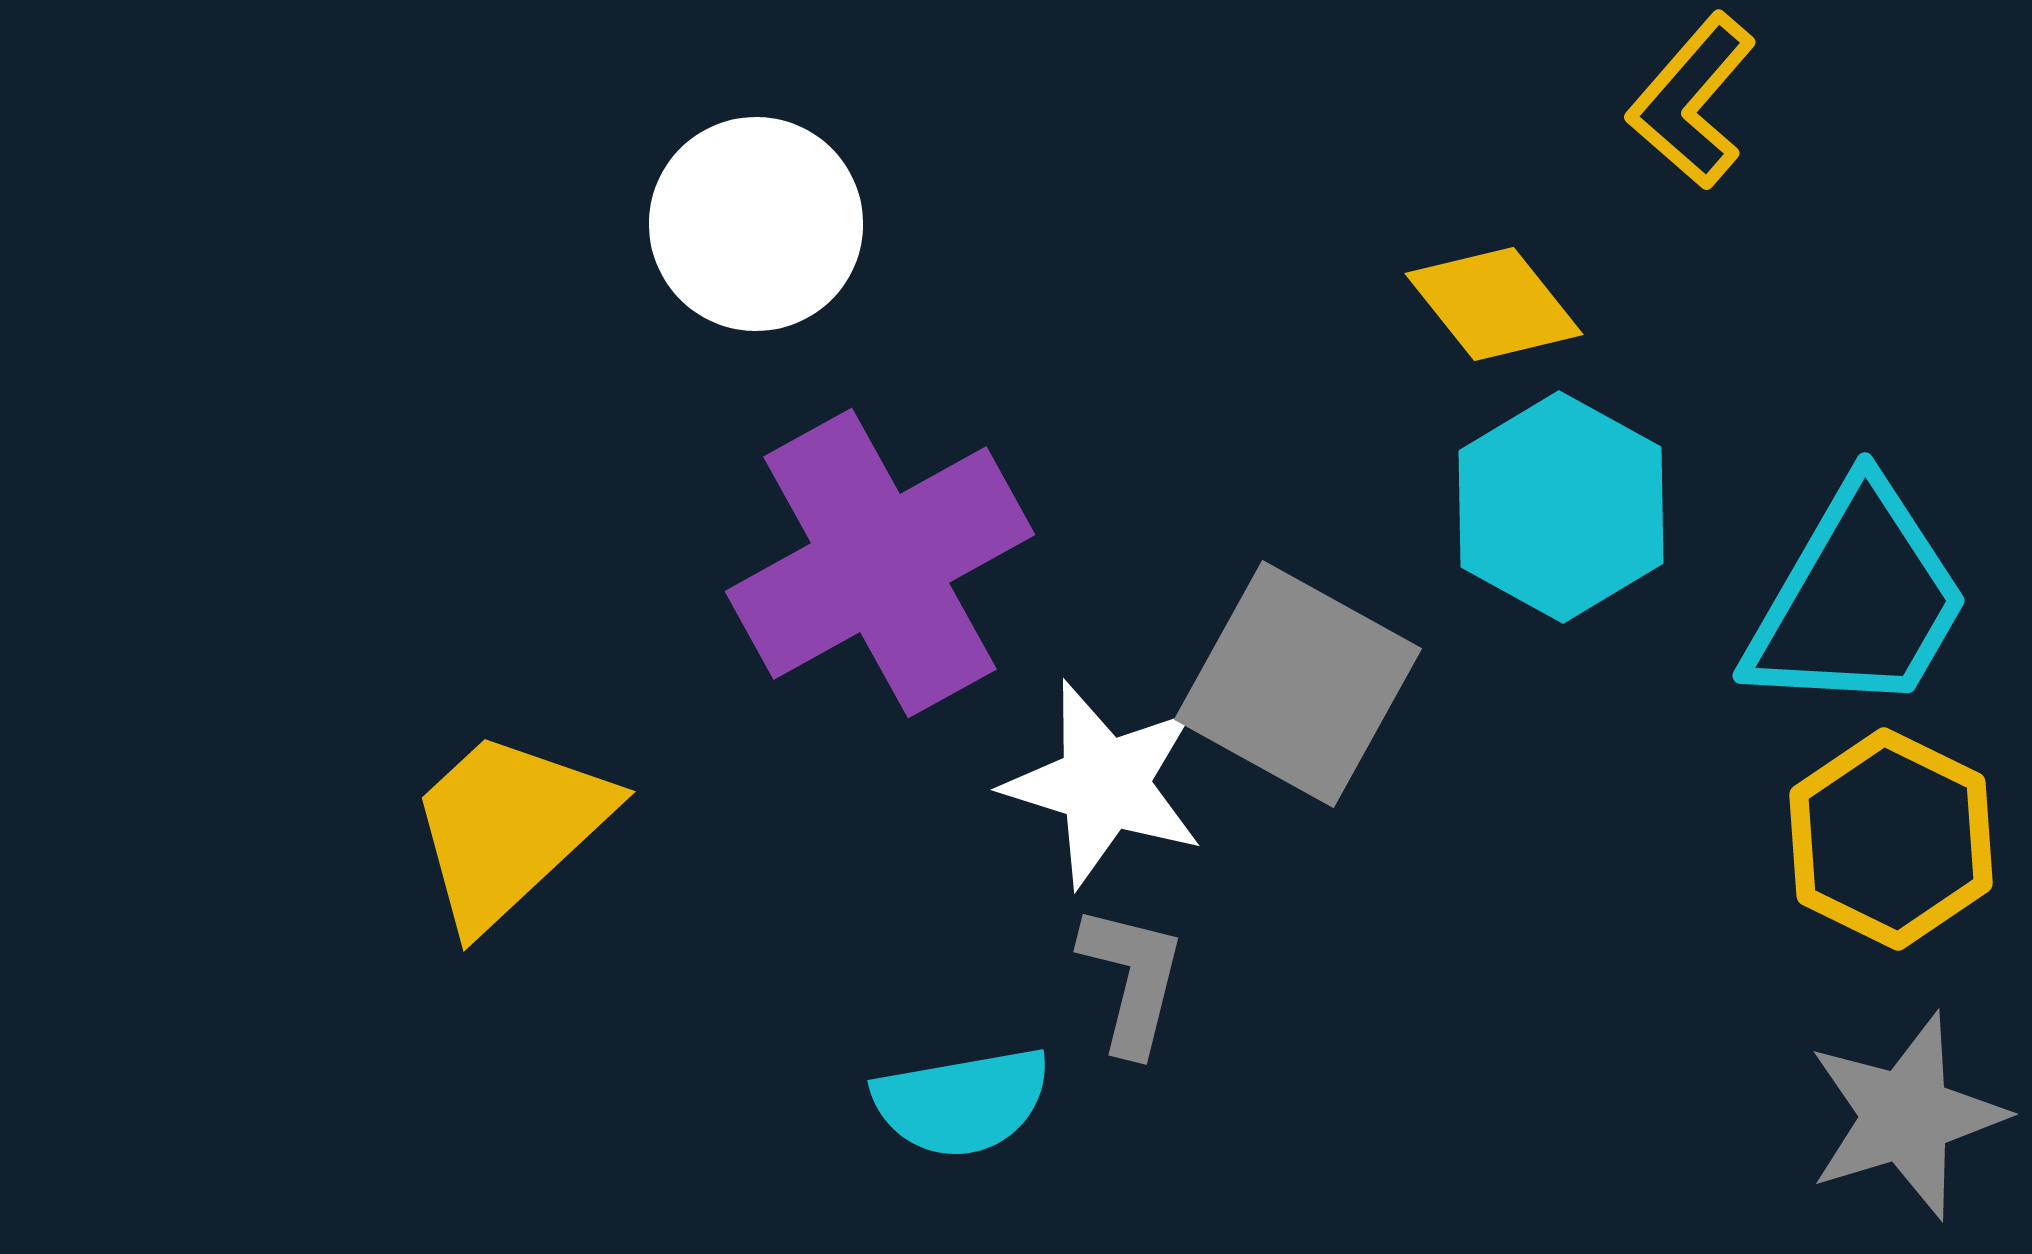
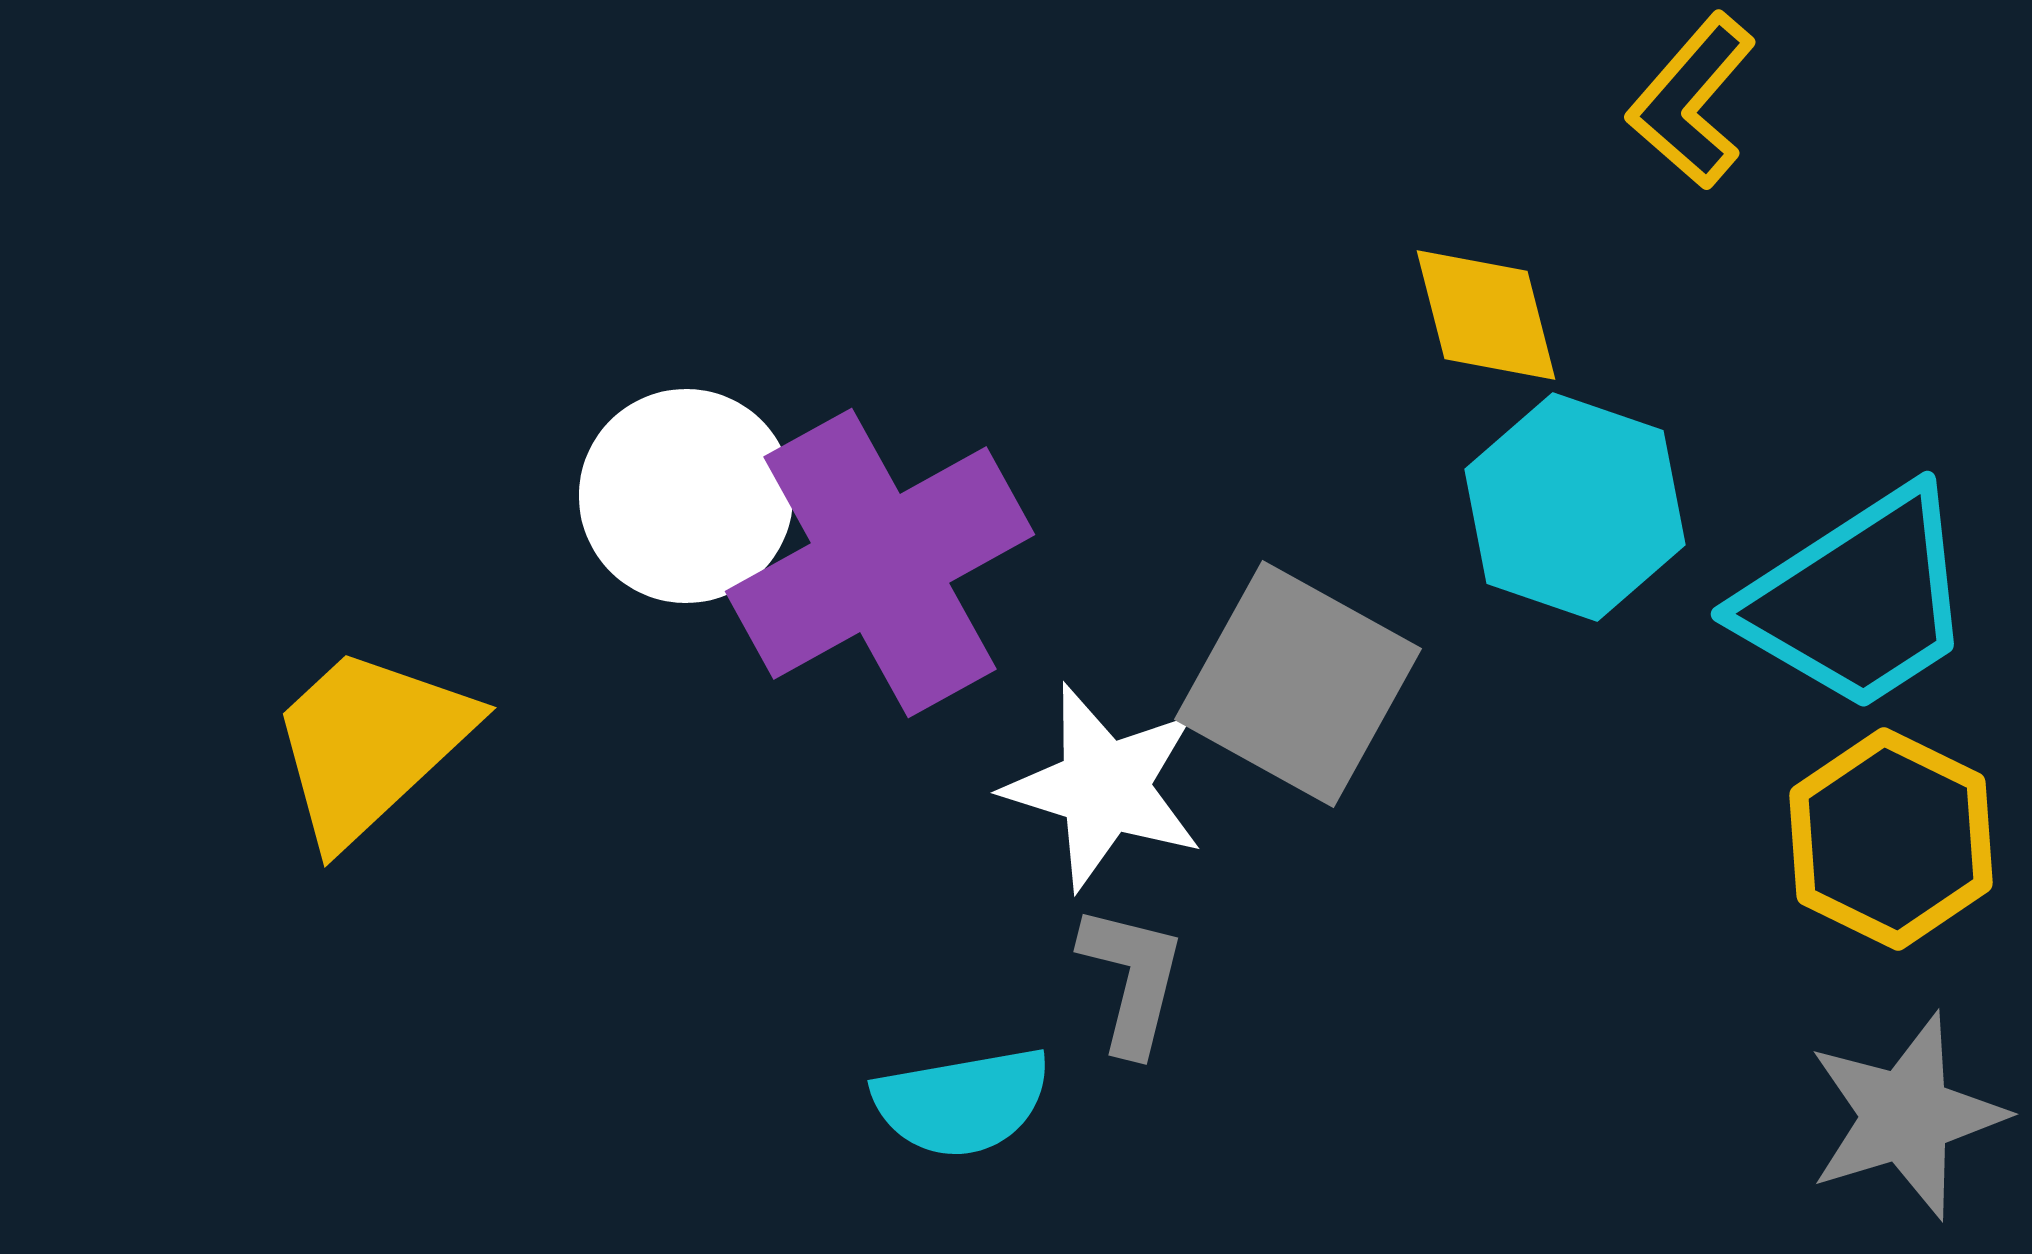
white circle: moved 70 px left, 272 px down
yellow diamond: moved 8 px left, 11 px down; rotated 24 degrees clockwise
cyan hexagon: moved 14 px right; rotated 10 degrees counterclockwise
cyan trapezoid: rotated 27 degrees clockwise
white star: moved 3 px down
yellow trapezoid: moved 139 px left, 84 px up
